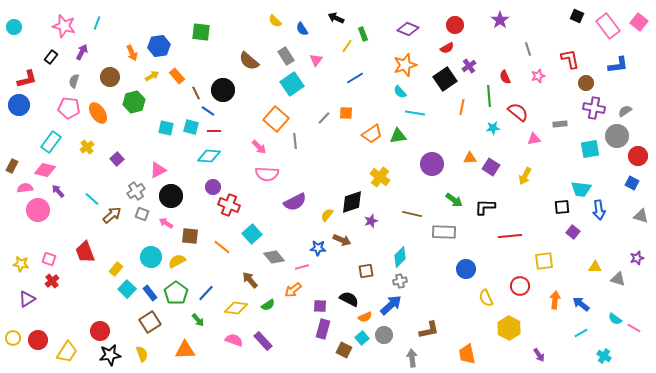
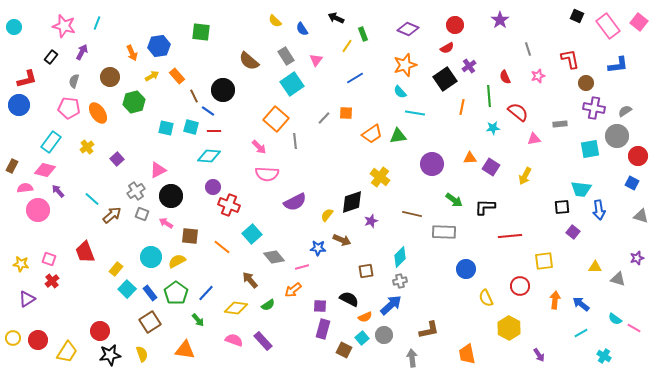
brown line at (196, 93): moved 2 px left, 3 px down
orange triangle at (185, 350): rotated 10 degrees clockwise
